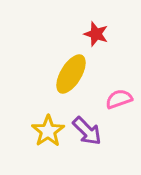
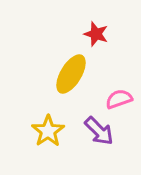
purple arrow: moved 12 px right
